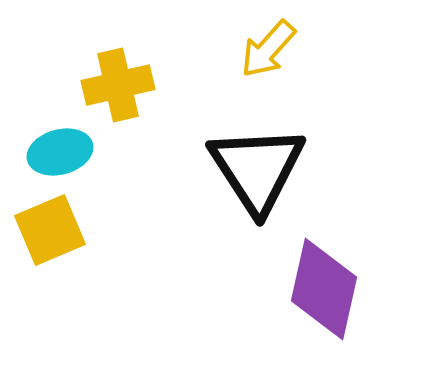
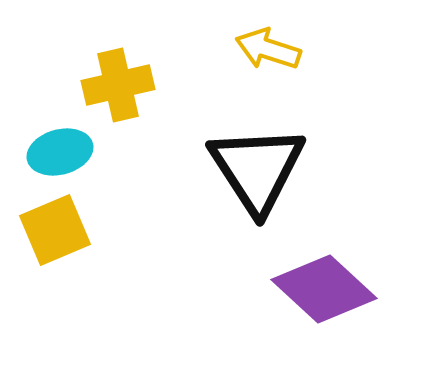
yellow arrow: rotated 66 degrees clockwise
yellow square: moved 5 px right
purple diamond: rotated 60 degrees counterclockwise
